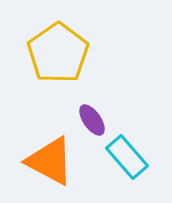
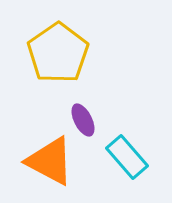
purple ellipse: moved 9 px left; rotated 8 degrees clockwise
